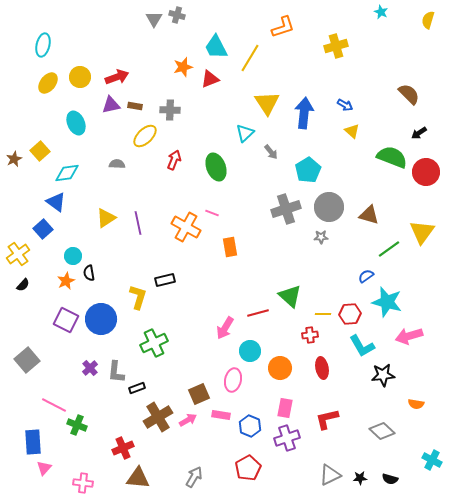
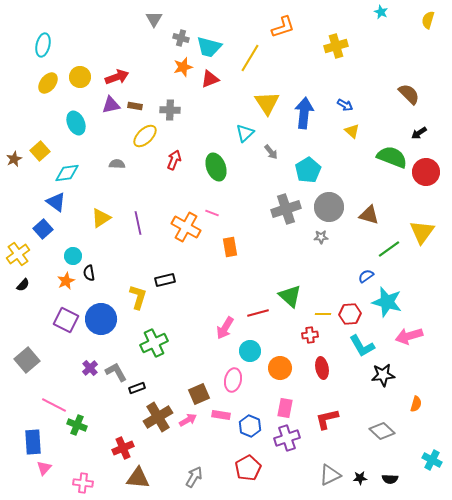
gray cross at (177, 15): moved 4 px right, 23 px down
cyan trapezoid at (216, 47): moved 7 px left; rotated 48 degrees counterclockwise
yellow triangle at (106, 218): moved 5 px left
gray L-shape at (116, 372): rotated 145 degrees clockwise
orange semicircle at (416, 404): rotated 84 degrees counterclockwise
black semicircle at (390, 479): rotated 14 degrees counterclockwise
